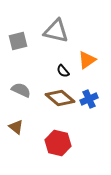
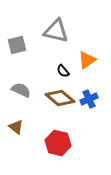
gray square: moved 1 px left, 4 px down
